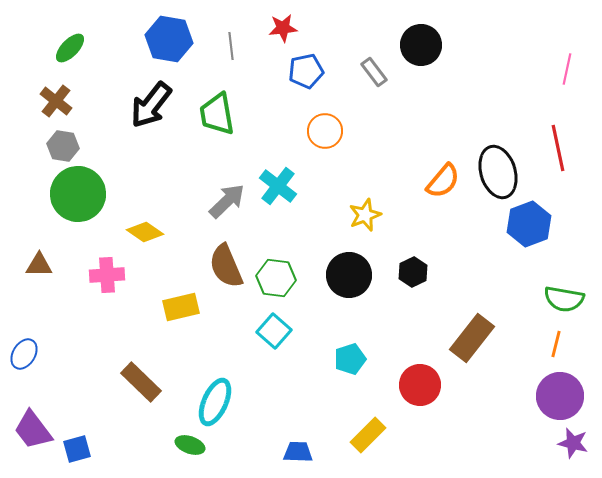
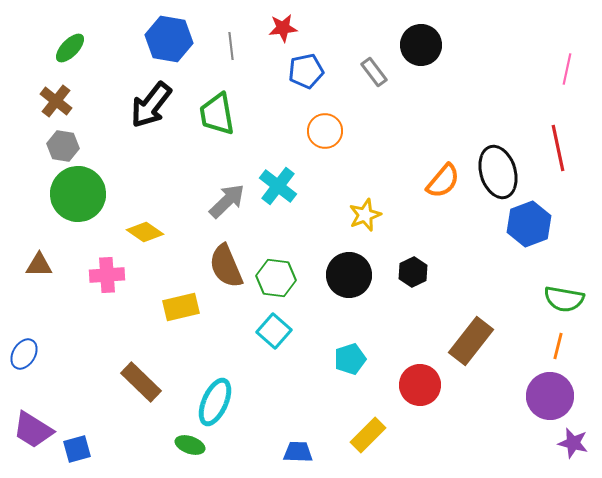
brown rectangle at (472, 338): moved 1 px left, 3 px down
orange line at (556, 344): moved 2 px right, 2 px down
purple circle at (560, 396): moved 10 px left
purple trapezoid at (33, 430): rotated 21 degrees counterclockwise
